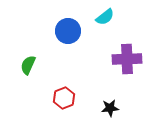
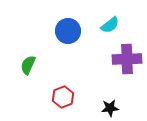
cyan semicircle: moved 5 px right, 8 px down
red hexagon: moved 1 px left, 1 px up
